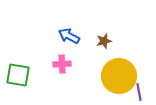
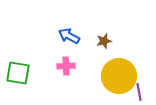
pink cross: moved 4 px right, 2 px down
green square: moved 2 px up
